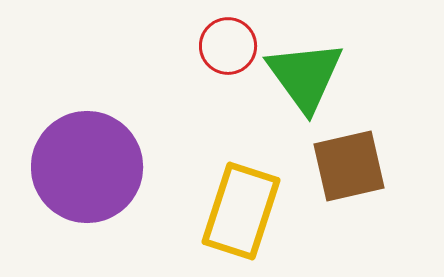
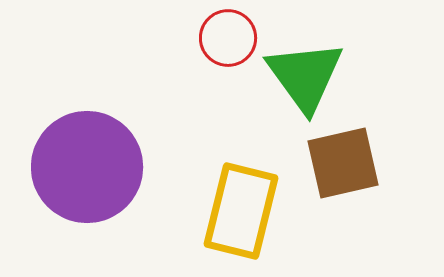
red circle: moved 8 px up
brown square: moved 6 px left, 3 px up
yellow rectangle: rotated 4 degrees counterclockwise
